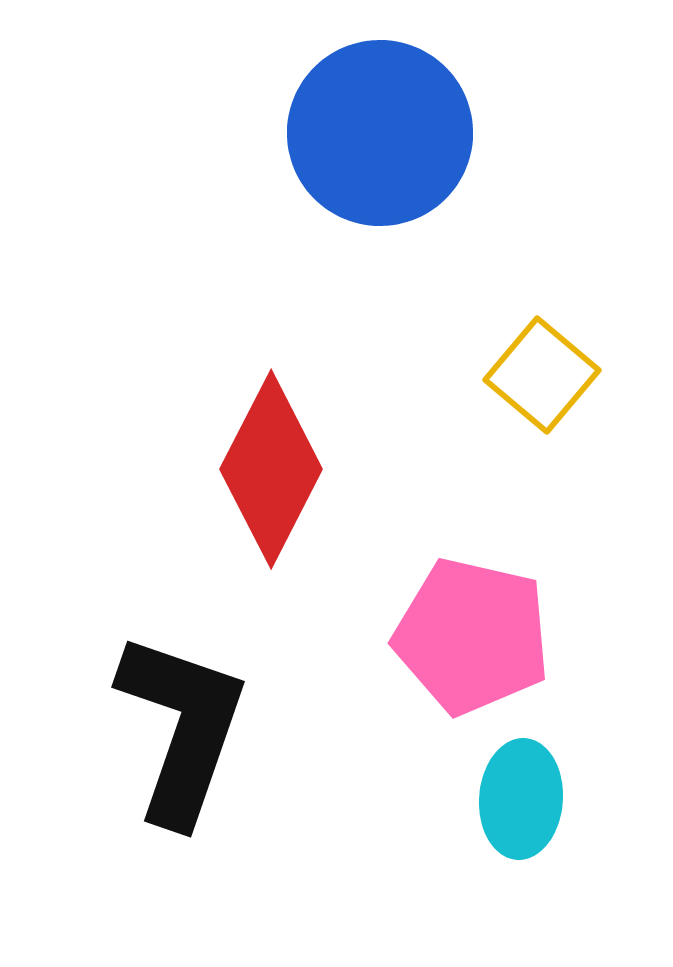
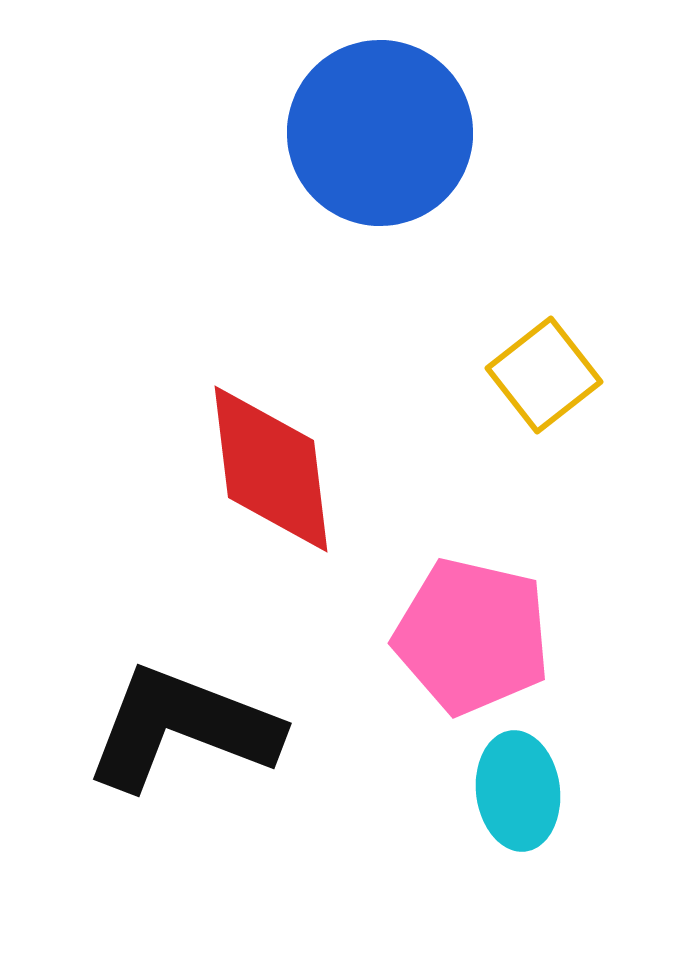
yellow square: moved 2 px right; rotated 12 degrees clockwise
red diamond: rotated 34 degrees counterclockwise
black L-shape: rotated 88 degrees counterclockwise
cyan ellipse: moved 3 px left, 8 px up; rotated 11 degrees counterclockwise
